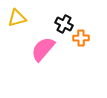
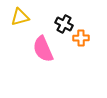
yellow triangle: moved 3 px right, 1 px up
pink semicircle: rotated 64 degrees counterclockwise
